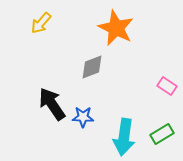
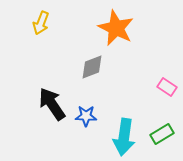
yellow arrow: rotated 20 degrees counterclockwise
pink rectangle: moved 1 px down
blue star: moved 3 px right, 1 px up
